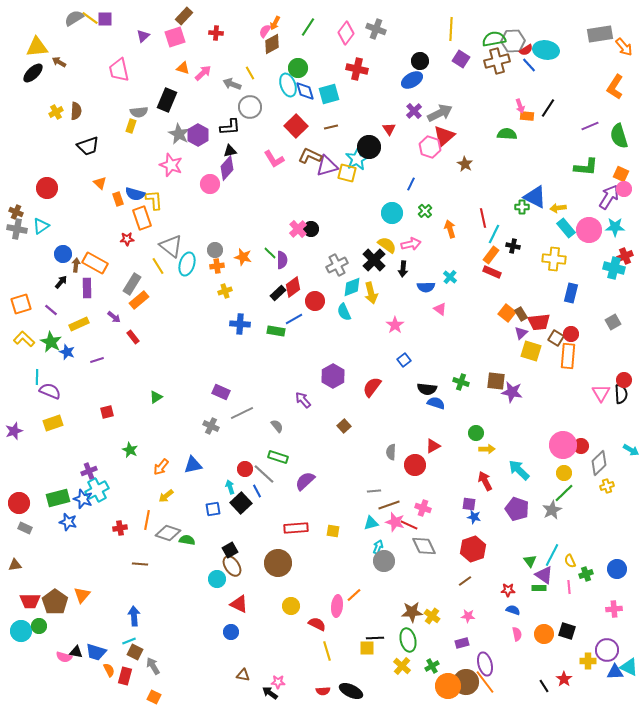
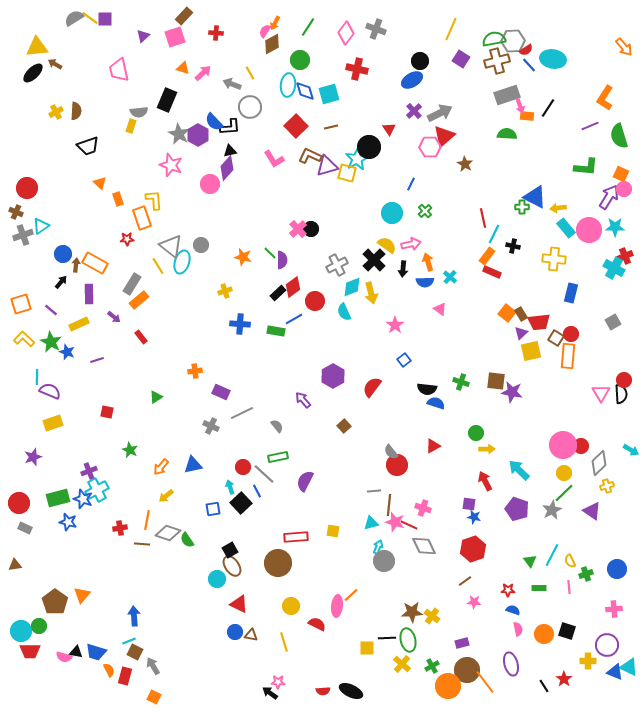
yellow line at (451, 29): rotated 20 degrees clockwise
gray rectangle at (600, 34): moved 93 px left, 61 px down; rotated 10 degrees counterclockwise
cyan ellipse at (546, 50): moved 7 px right, 9 px down
brown arrow at (59, 62): moved 4 px left, 2 px down
green circle at (298, 68): moved 2 px right, 8 px up
cyan ellipse at (288, 85): rotated 25 degrees clockwise
orange L-shape at (615, 87): moved 10 px left, 11 px down
pink hexagon at (430, 147): rotated 20 degrees counterclockwise
red circle at (47, 188): moved 20 px left
blue semicircle at (135, 194): moved 79 px right, 72 px up; rotated 30 degrees clockwise
gray cross at (17, 229): moved 6 px right, 6 px down; rotated 30 degrees counterclockwise
orange arrow at (450, 229): moved 22 px left, 33 px down
gray circle at (215, 250): moved 14 px left, 5 px up
orange rectangle at (491, 255): moved 4 px left, 1 px down
cyan ellipse at (187, 264): moved 5 px left, 2 px up
orange cross at (217, 266): moved 22 px left, 105 px down
cyan cross at (614, 268): rotated 15 degrees clockwise
blue semicircle at (426, 287): moved 1 px left, 5 px up
purple rectangle at (87, 288): moved 2 px right, 6 px down
red rectangle at (133, 337): moved 8 px right
yellow square at (531, 351): rotated 30 degrees counterclockwise
red square at (107, 412): rotated 24 degrees clockwise
purple star at (14, 431): moved 19 px right, 26 px down
gray semicircle at (391, 452): rotated 42 degrees counterclockwise
green rectangle at (278, 457): rotated 30 degrees counterclockwise
red circle at (415, 465): moved 18 px left
red circle at (245, 469): moved 2 px left, 2 px up
purple semicircle at (305, 481): rotated 20 degrees counterclockwise
brown line at (389, 505): rotated 65 degrees counterclockwise
red rectangle at (296, 528): moved 9 px down
green semicircle at (187, 540): rotated 133 degrees counterclockwise
brown line at (140, 564): moved 2 px right, 20 px up
purple triangle at (544, 575): moved 48 px right, 64 px up
orange line at (354, 595): moved 3 px left
red trapezoid at (30, 601): moved 50 px down
pink star at (468, 616): moved 6 px right, 14 px up
blue circle at (231, 632): moved 4 px right
pink semicircle at (517, 634): moved 1 px right, 5 px up
black line at (375, 638): moved 12 px right
purple circle at (607, 650): moved 5 px up
yellow line at (327, 651): moved 43 px left, 9 px up
purple ellipse at (485, 664): moved 26 px right
yellow cross at (402, 666): moved 2 px up
blue triangle at (615, 672): rotated 24 degrees clockwise
brown triangle at (243, 675): moved 8 px right, 40 px up
brown circle at (466, 682): moved 1 px right, 12 px up
